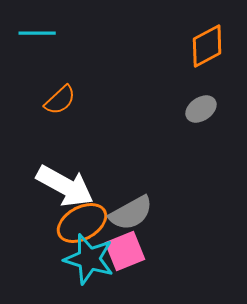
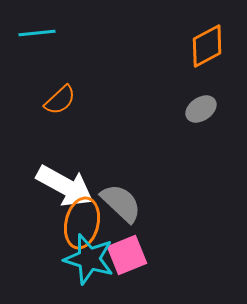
cyan line: rotated 6 degrees counterclockwise
gray semicircle: moved 10 px left, 10 px up; rotated 108 degrees counterclockwise
orange ellipse: rotated 48 degrees counterclockwise
pink square: moved 2 px right, 4 px down
